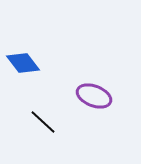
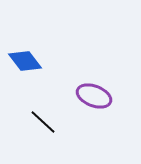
blue diamond: moved 2 px right, 2 px up
